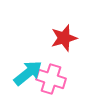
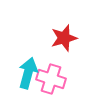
cyan arrow: rotated 36 degrees counterclockwise
